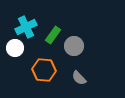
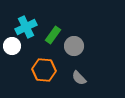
white circle: moved 3 px left, 2 px up
